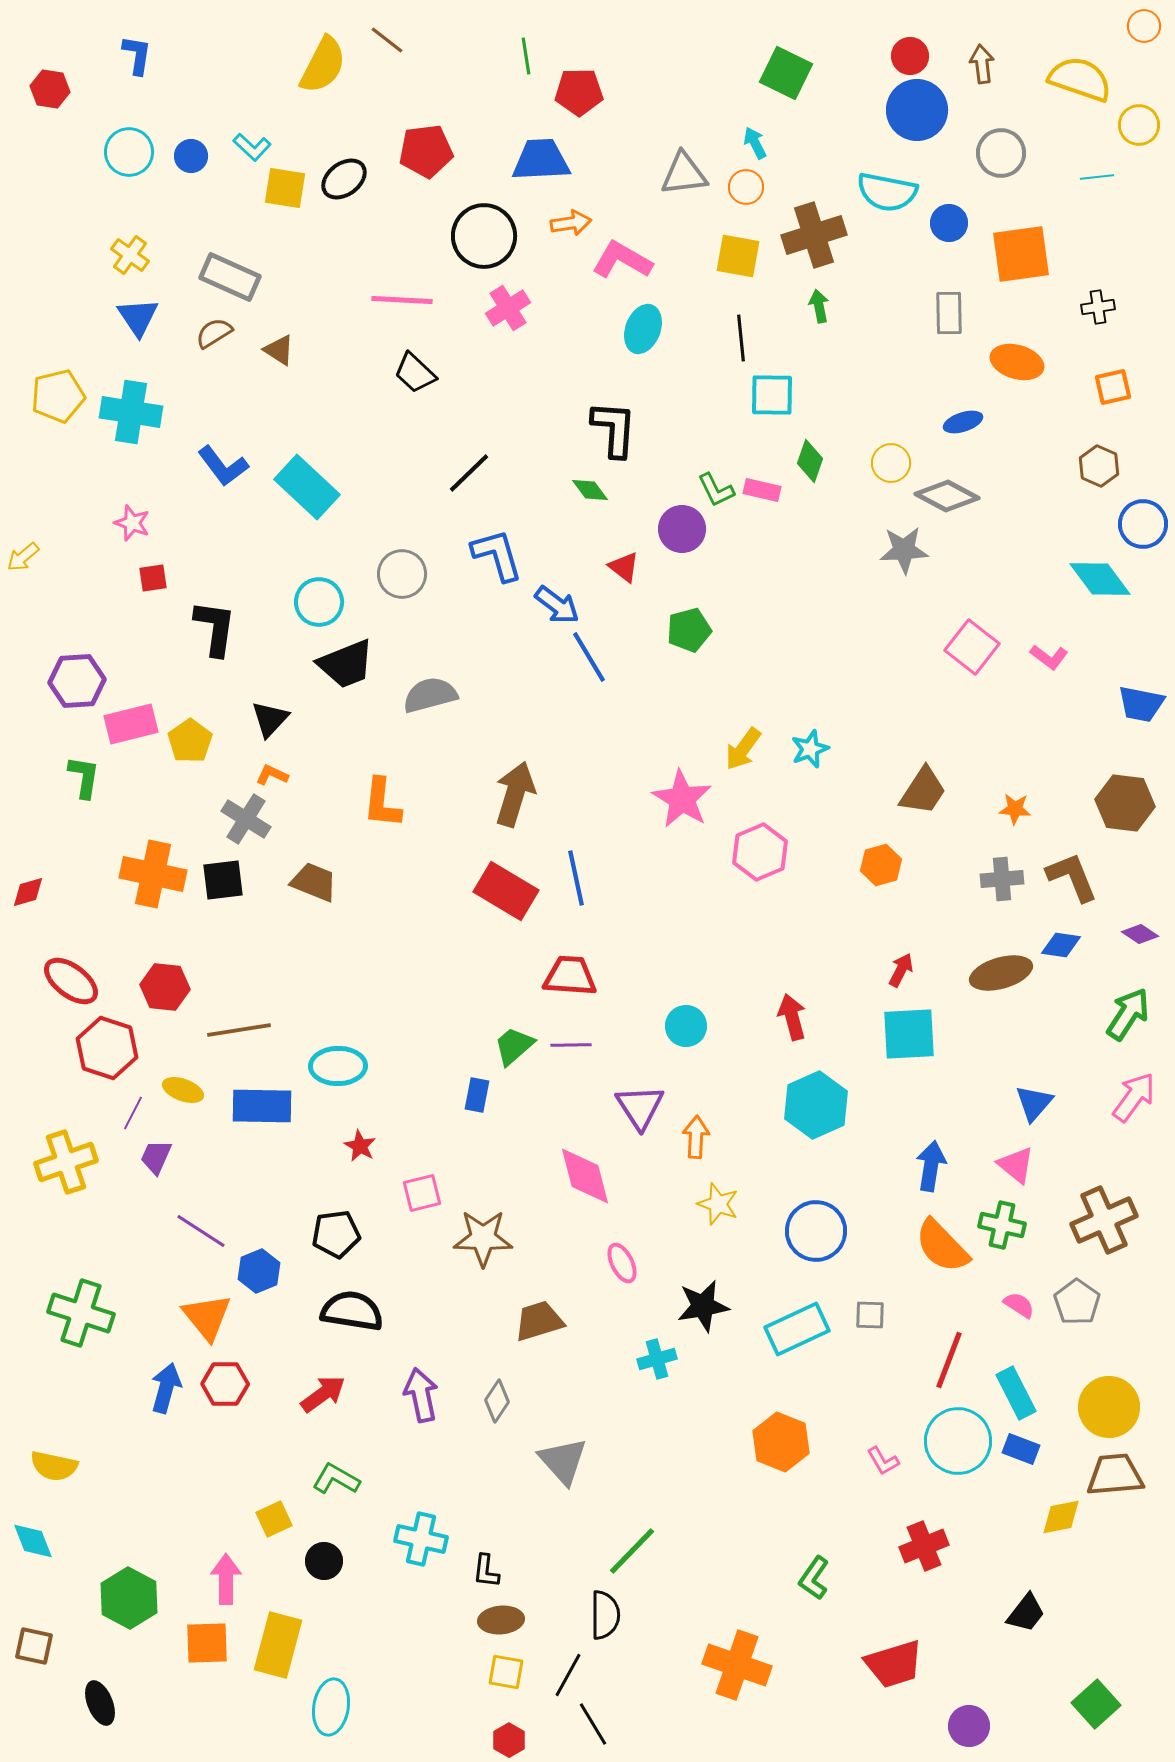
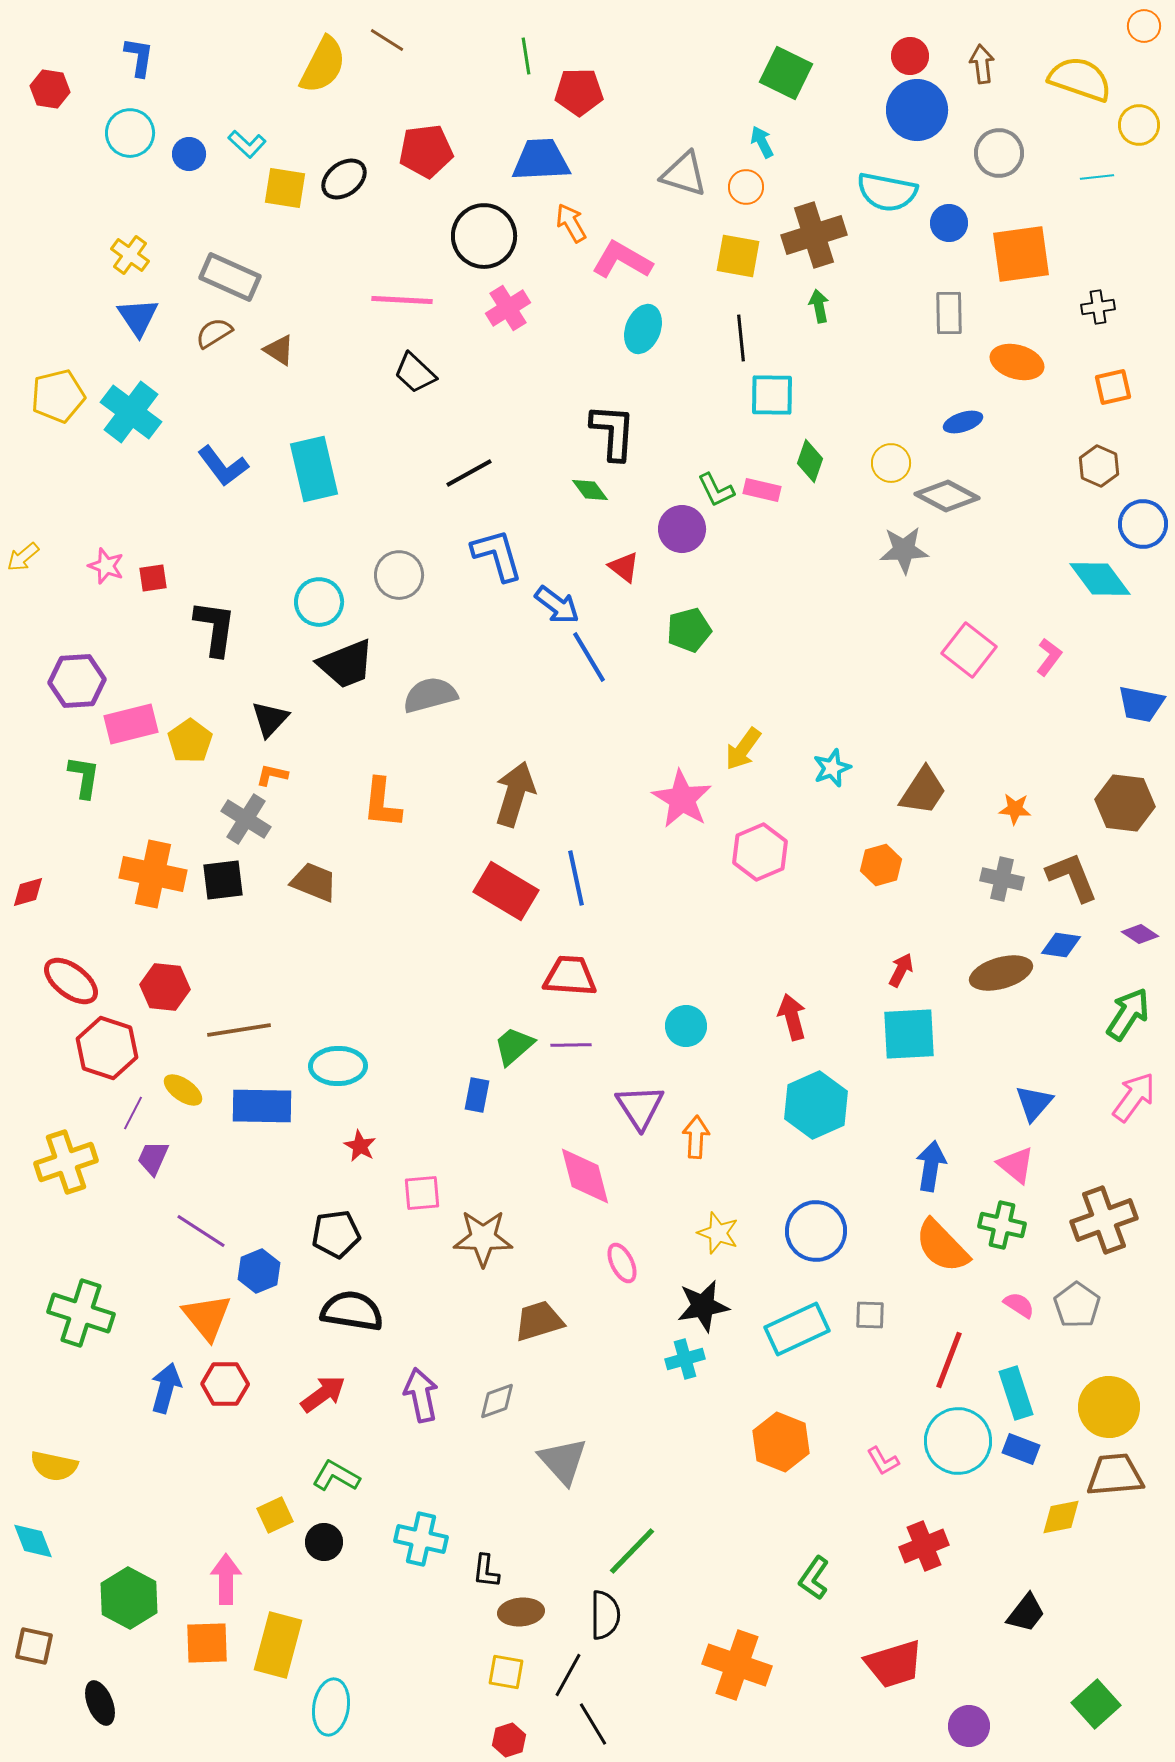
brown line at (387, 40): rotated 6 degrees counterclockwise
blue L-shape at (137, 55): moved 2 px right, 2 px down
cyan arrow at (755, 143): moved 7 px right, 1 px up
cyan L-shape at (252, 147): moved 5 px left, 3 px up
cyan circle at (129, 152): moved 1 px right, 19 px up
gray circle at (1001, 153): moved 2 px left
blue circle at (191, 156): moved 2 px left, 2 px up
gray triangle at (684, 174): rotated 24 degrees clockwise
orange arrow at (571, 223): rotated 111 degrees counterclockwise
cyan cross at (131, 412): rotated 28 degrees clockwise
black L-shape at (614, 429): moved 1 px left, 3 px down
black line at (469, 473): rotated 15 degrees clockwise
cyan rectangle at (307, 487): moved 7 px right, 18 px up; rotated 34 degrees clockwise
pink star at (132, 523): moved 26 px left, 43 px down
gray circle at (402, 574): moved 3 px left, 1 px down
pink square at (972, 647): moved 3 px left, 3 px down
pink L-shape at (1049, 657): rotated 90 degrees counterclockwise
cyan star at (810, 749): moved 22 px right, 19 px down
orange L-shape at (272, 775): rotated 12 degrees counterclockwise
gray cross at (1002, 879): rotated 18 degrees clockwise
yellow ellipse at (183, 1090): rotated 15 degrees clockwise
purple trapezoid at (156, 1157): moved 3 px left, 1 px down
pink square at (422, 1193): rotated 9 degrees clockwise
yellow star at (718, 1204): moved 29 px down
brown cross at (1104, 1220): rotated 4 degrees clockwise
gray pentagon at (1077, 1302): moved 3 px down
cyan cross at (657, 1359): moved 28 px right
cyan rectangle at (1016, 1393): rotated 9 degrees clockwise
gray diamond at (497, 1401): rotated 36 degrees clockwise
green L-shape at (336, 1479): moved 3 px up
yellow square at (274, 1519): moved 1 px right, 4 px up
black circle at (324, 1561): moved 19 px up
brown ellipse at (501, 1620): moved 20 px right, 8 px up
red hexagon at (509, 1740): rotated 12 degrees clockwise
